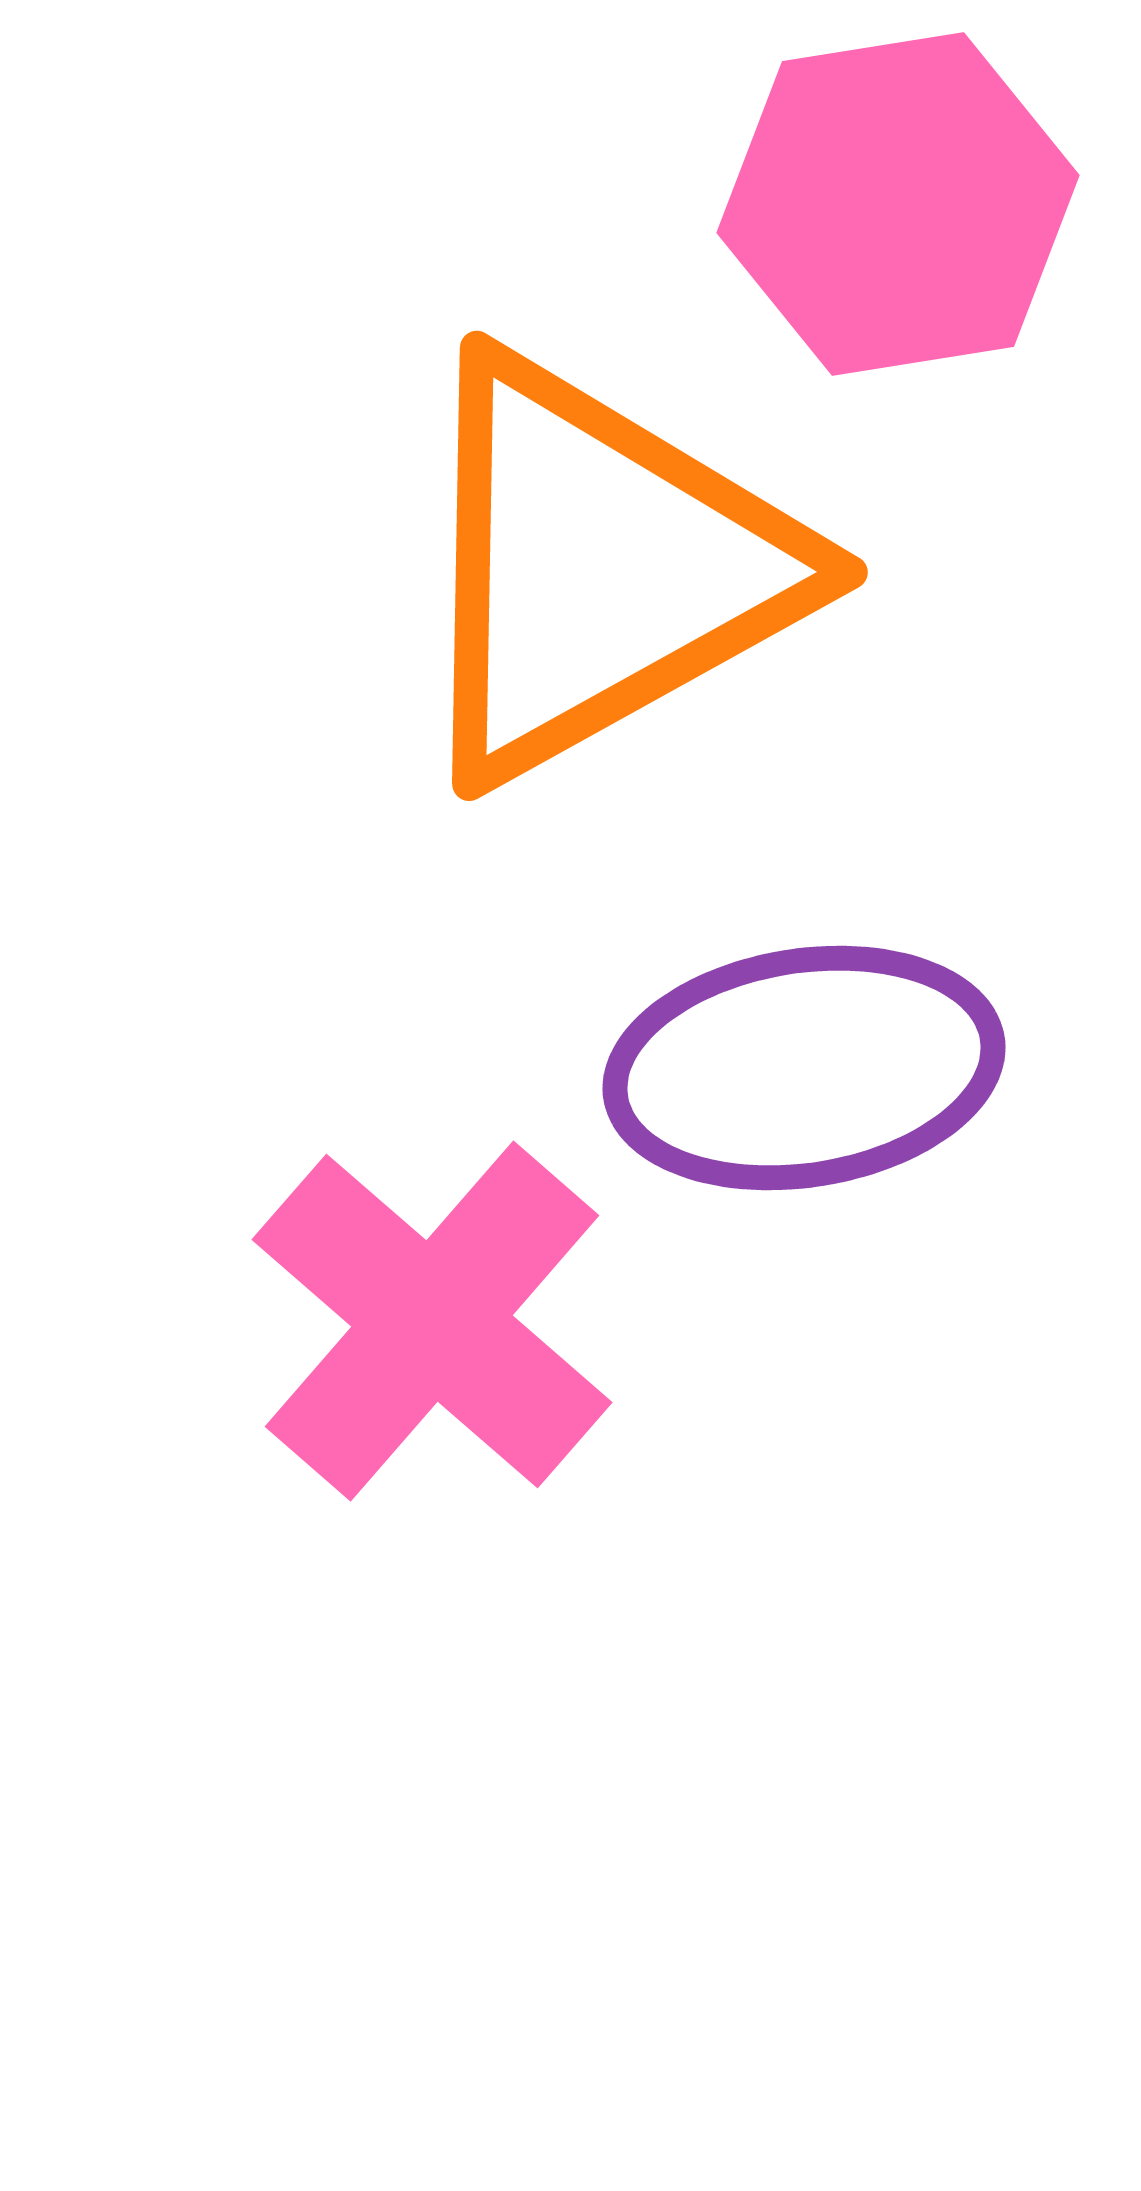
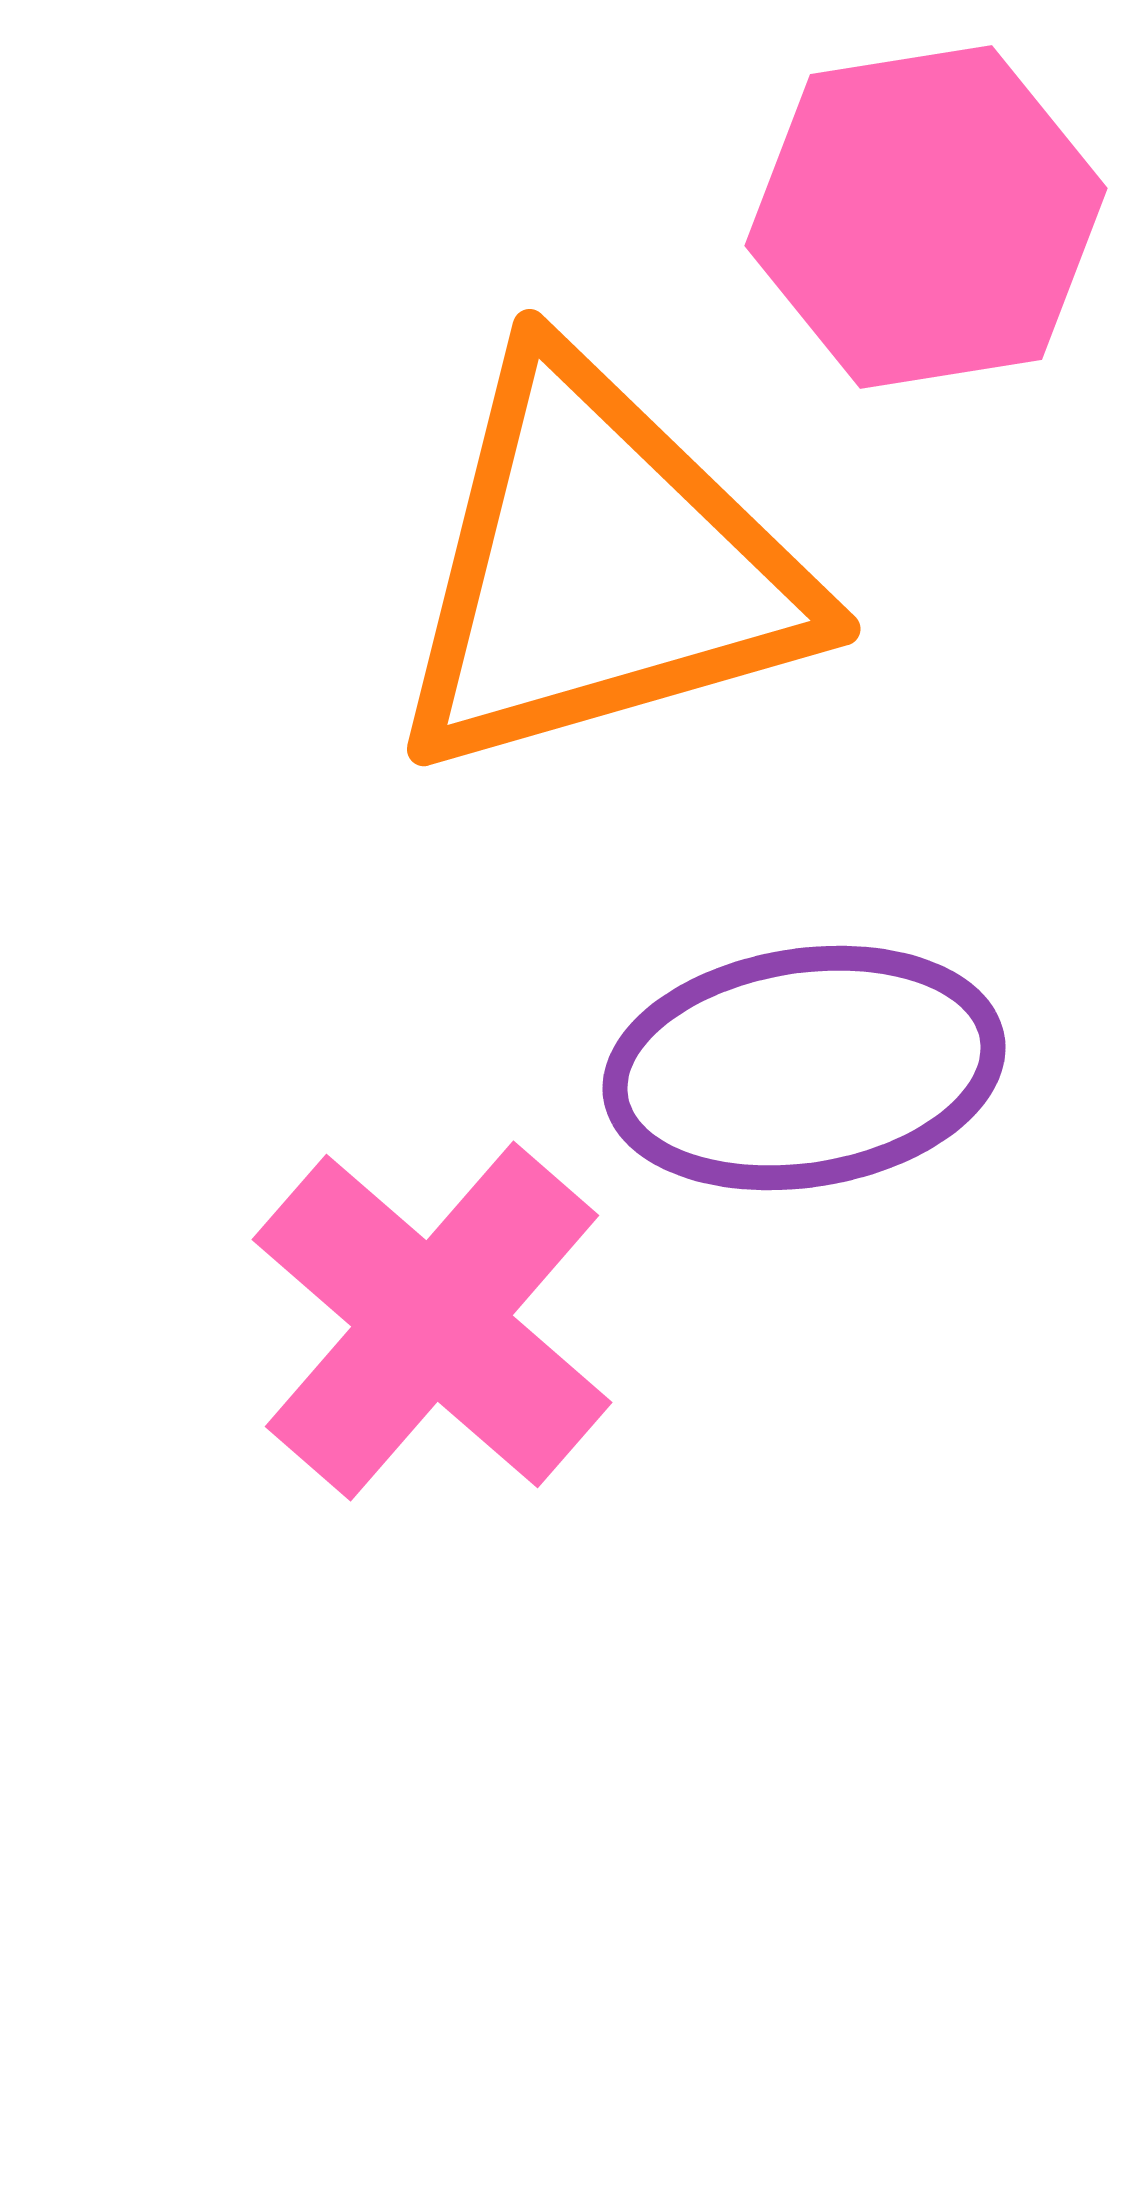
pink hexagon: moved 28 px right, 13 px down
orange triangle: rotated 13 degrees clockwise
